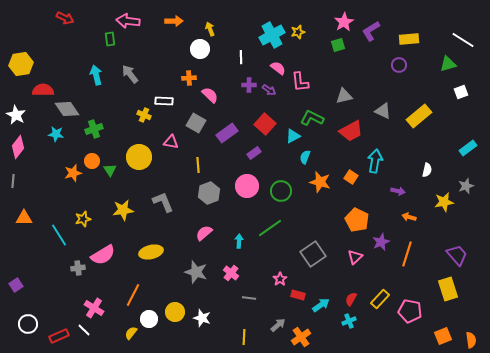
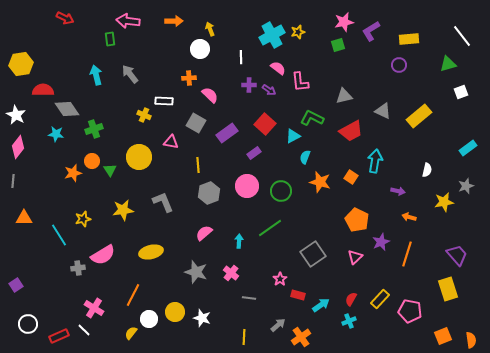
pink star at (344, 22): rotated 18 degrees clockwise
white line at (463, 40): moved 1 px left, 4 px up; rotated 20 degrees clockwise
